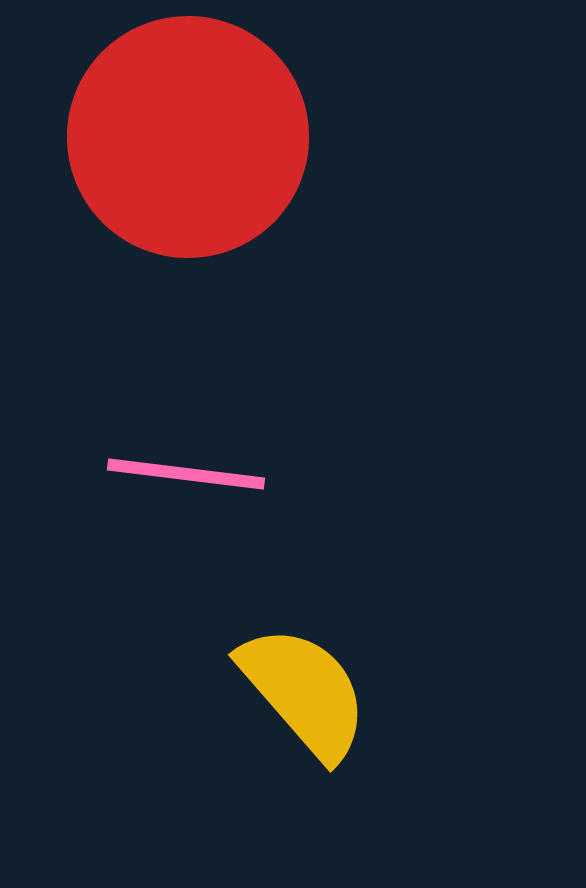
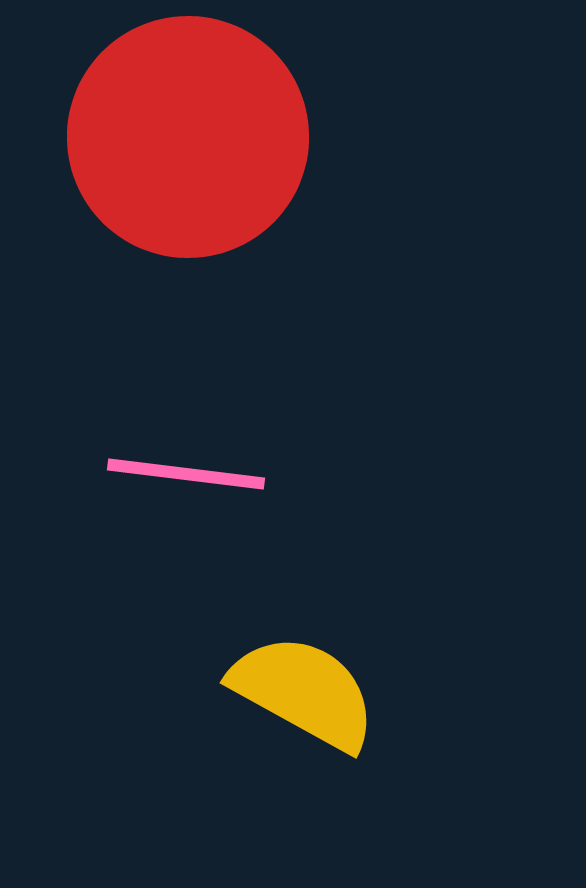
yellow semicircle: rotated 20 degrees counterclockwise
